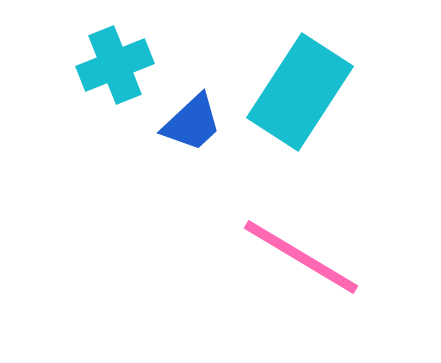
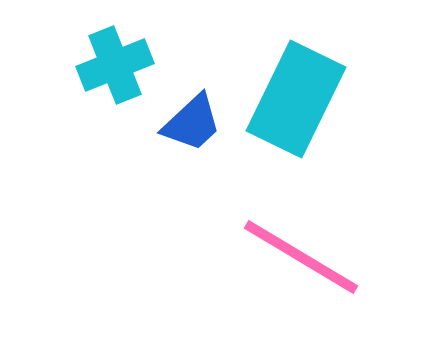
cyan rectangle: moved 4 px left, 7 px down; rotated 7 degrees counterclockwise
